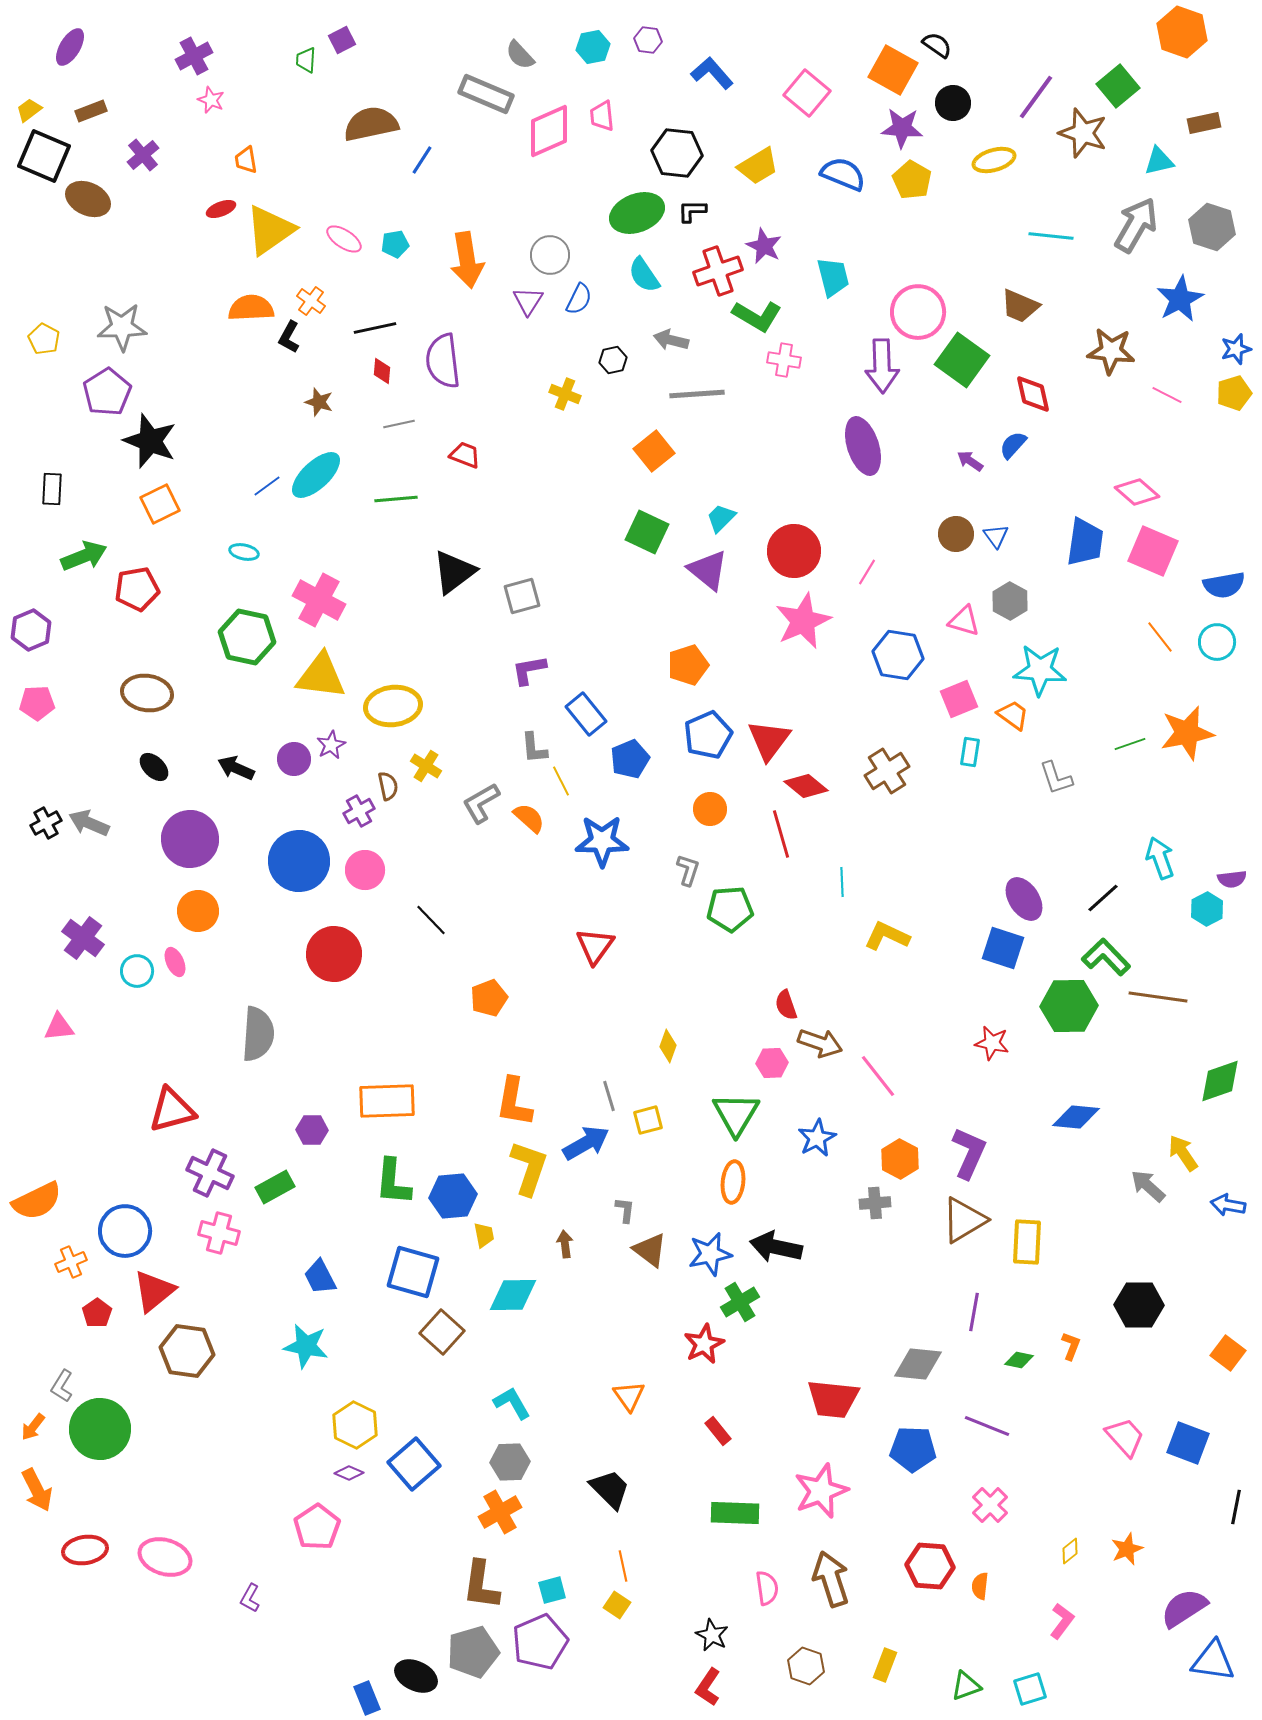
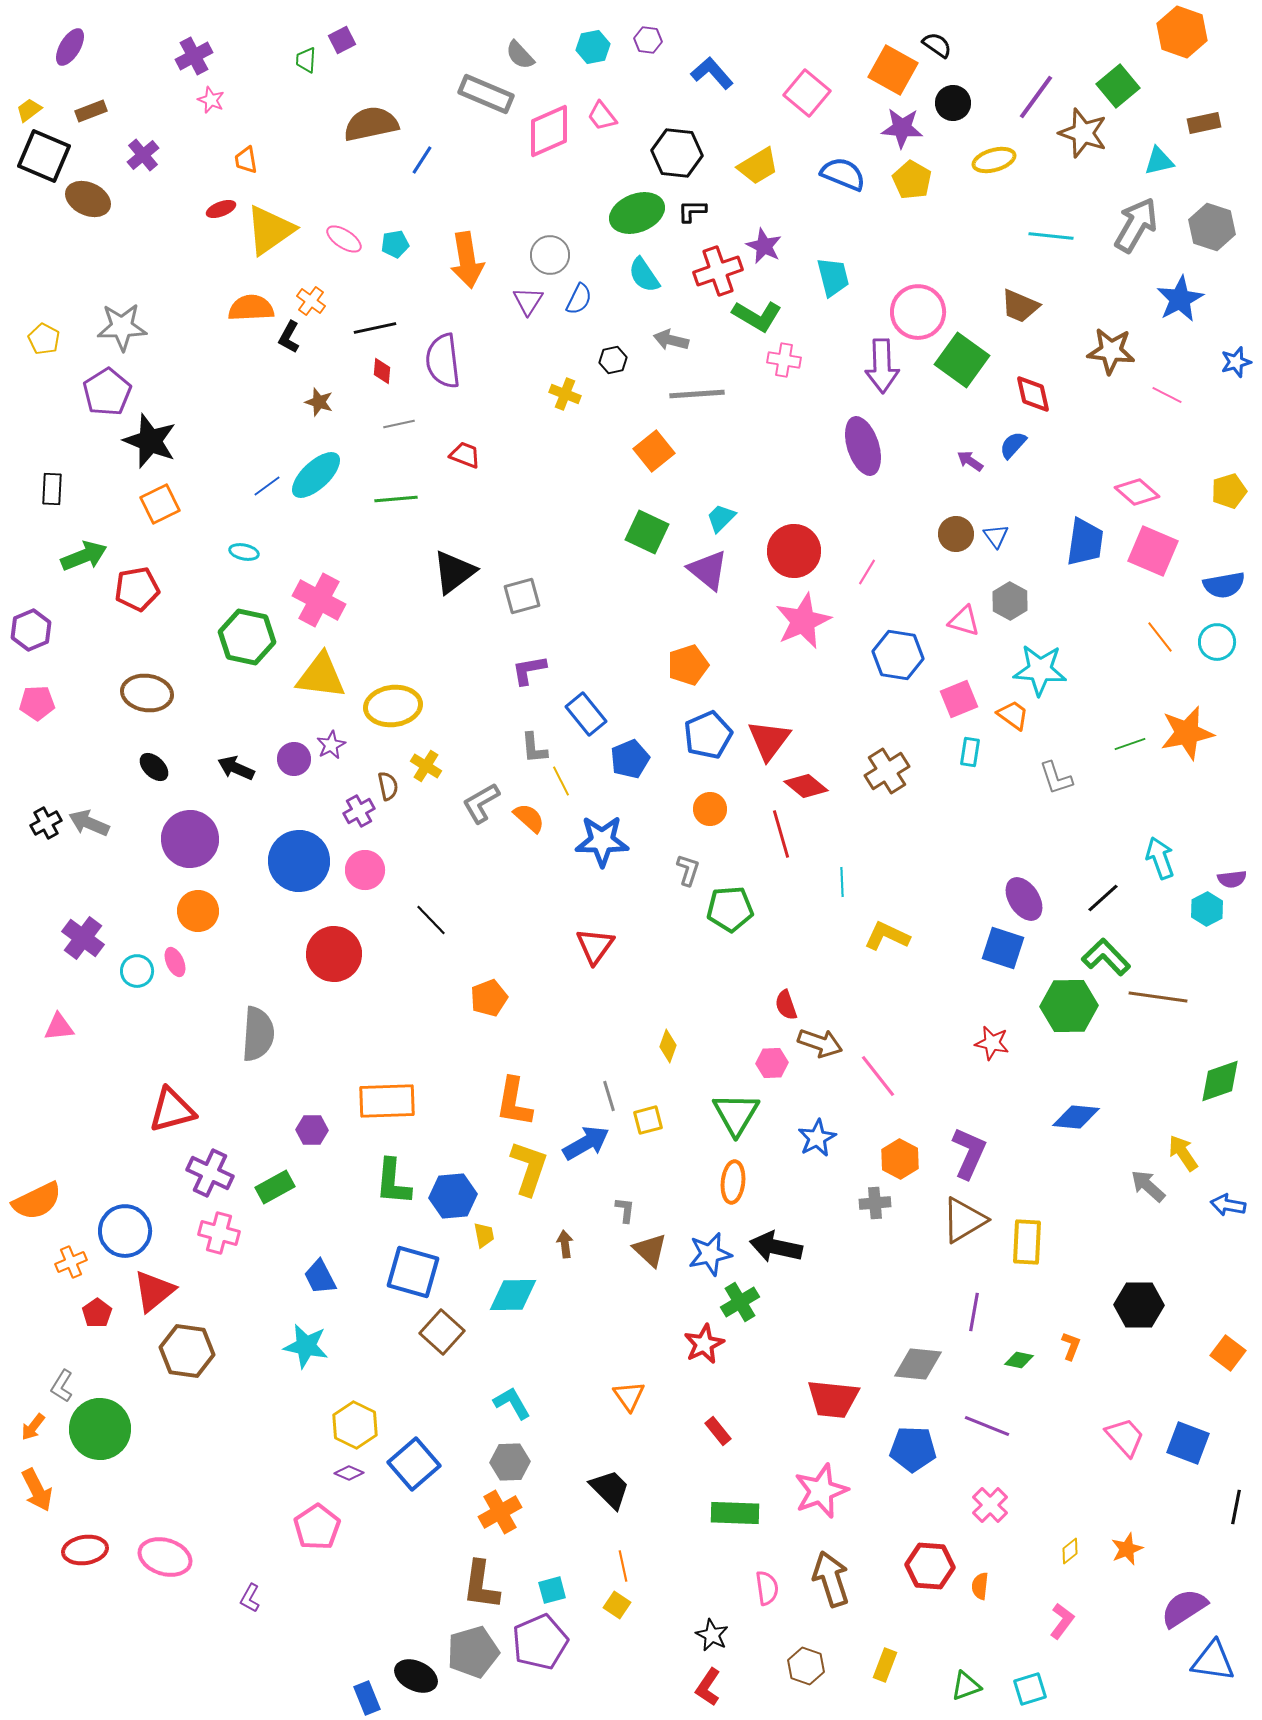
pink trapezoid at (602, 116): rotated 32 degrees counterclockwise
blue star at (1236, 349): moved 13 px down
yellow pentagon at (1234, 393): moved 5 px left, 98 px down
brown triangle at (650, 1250): rotated 6 degrees clockwise
